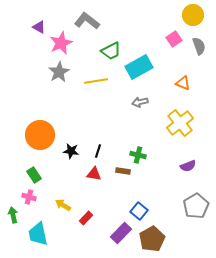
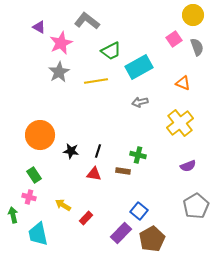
gray semicircle: moved 2 px left, 1 px down
